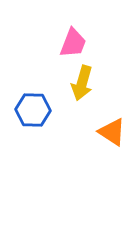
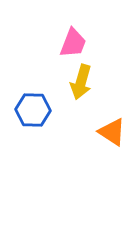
yellow arrow: moved 1 px left, 1 px up
